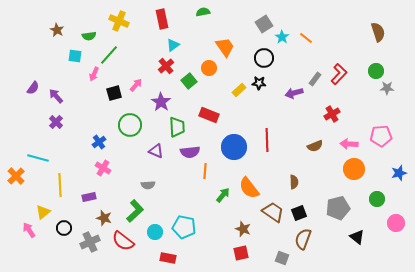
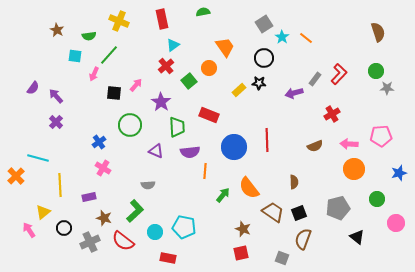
black square at (114, 93): rotated 21 degrees clockwise
